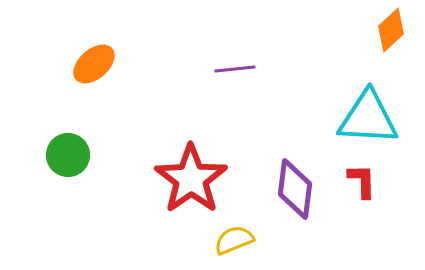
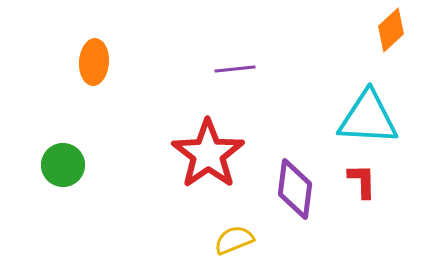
orange ellipse: moved 2 px up; rotated 45 degrees counterclockwise
green circle: moved 5 px left, 10 px down
red star: moved 17 px right, 25 px up
